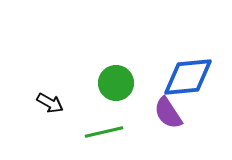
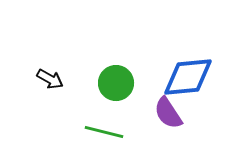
black arrow: moved 24 px up
green line: rotated 27 degrees clockwise
